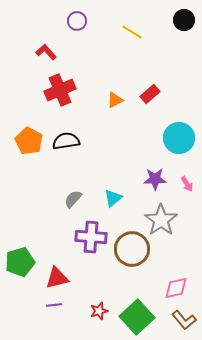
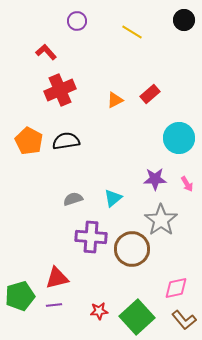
gray semicircle: rotated 30 degrees clockwise
green pentagon: moved 34 px down
red star: rotated 12 degrees clockwise
